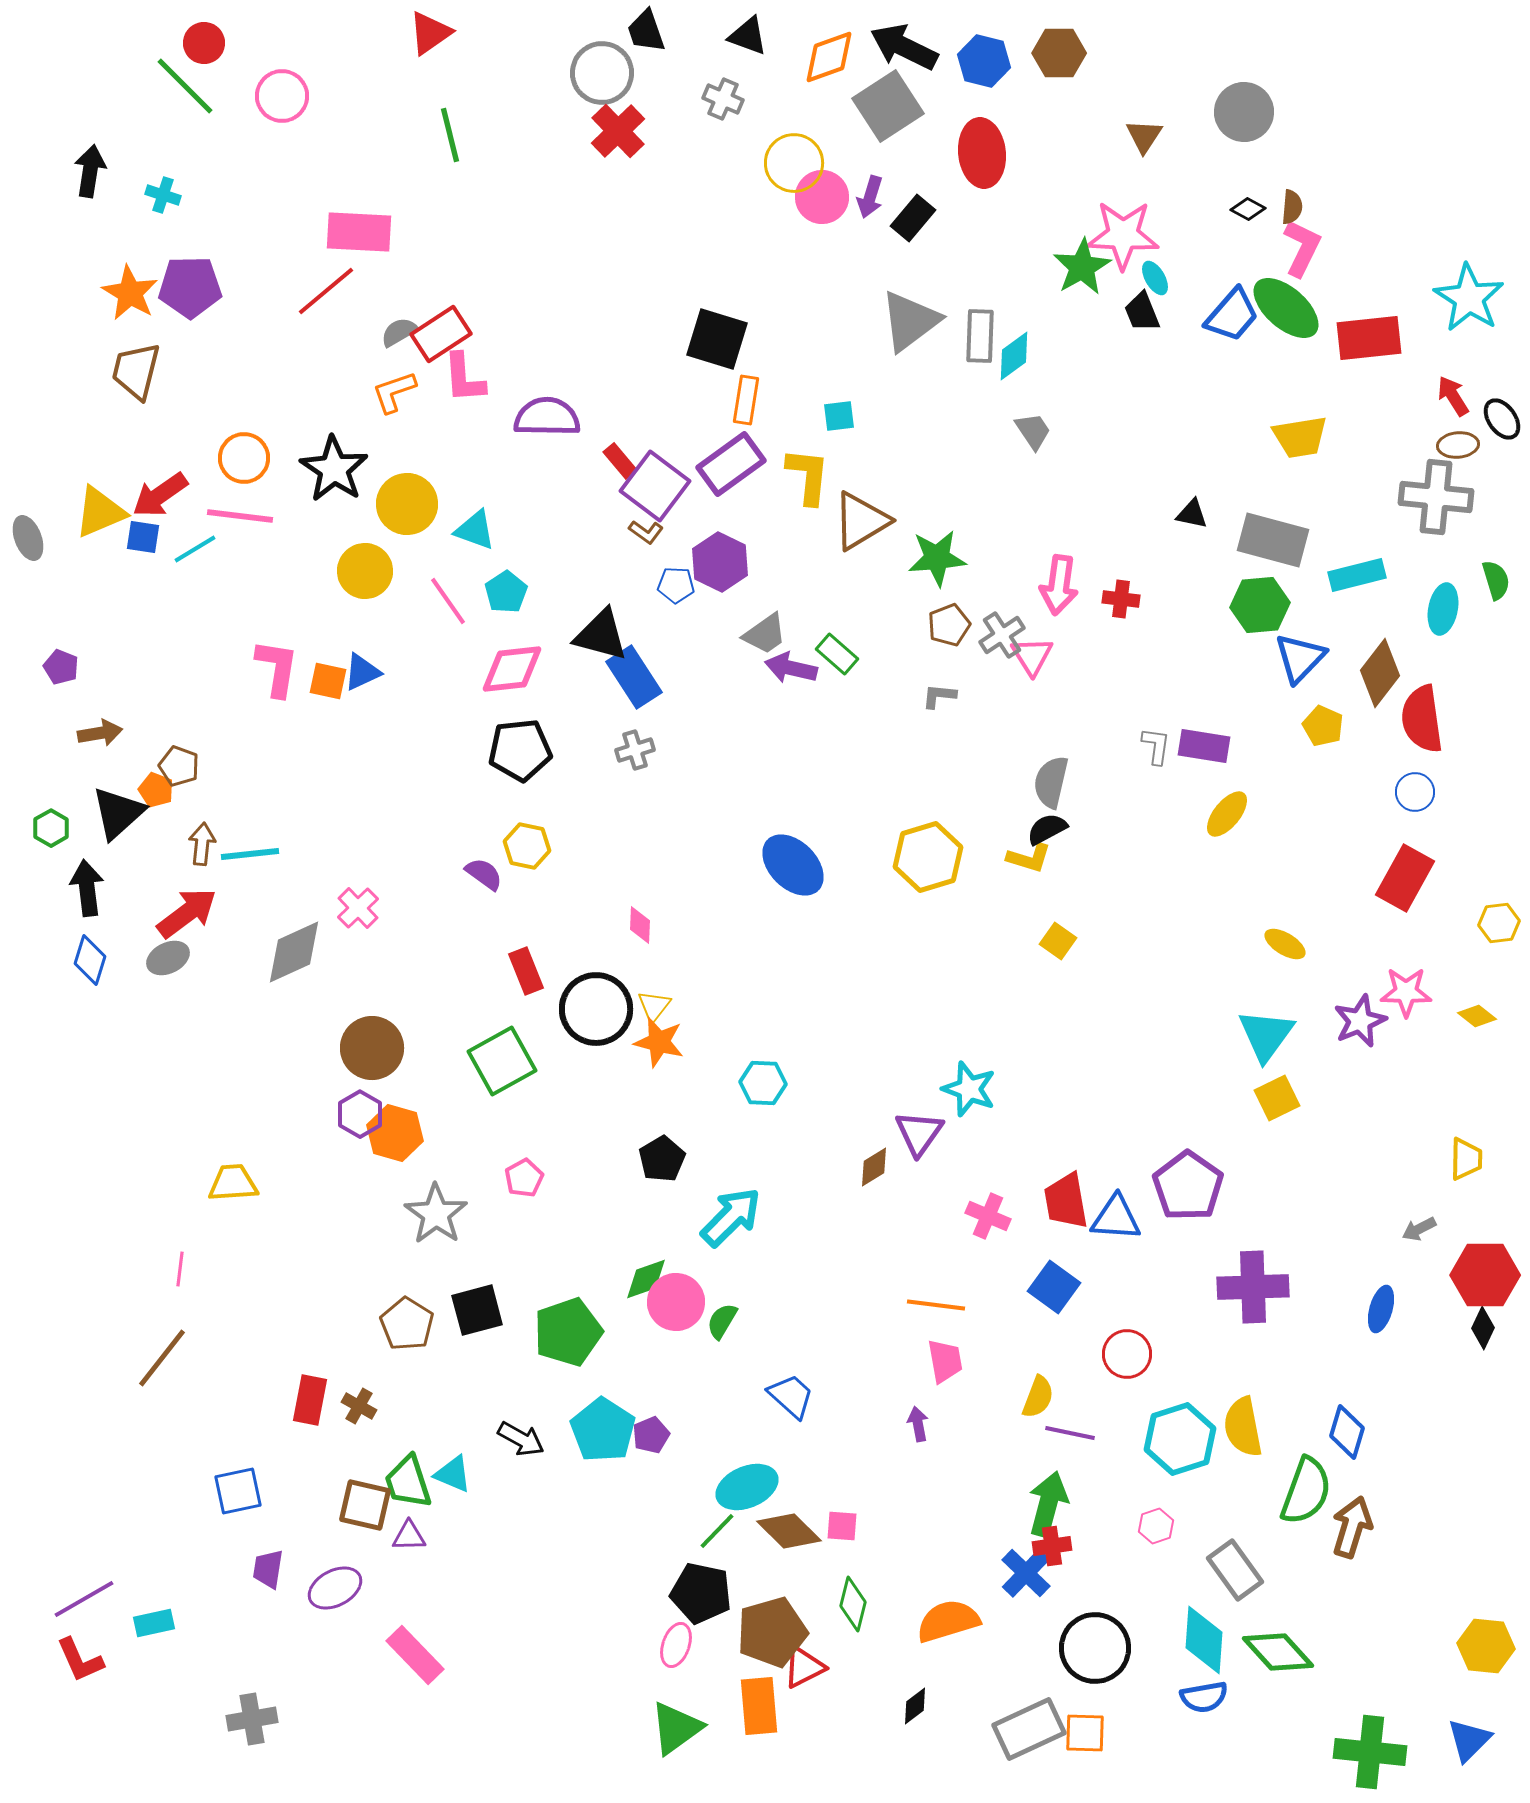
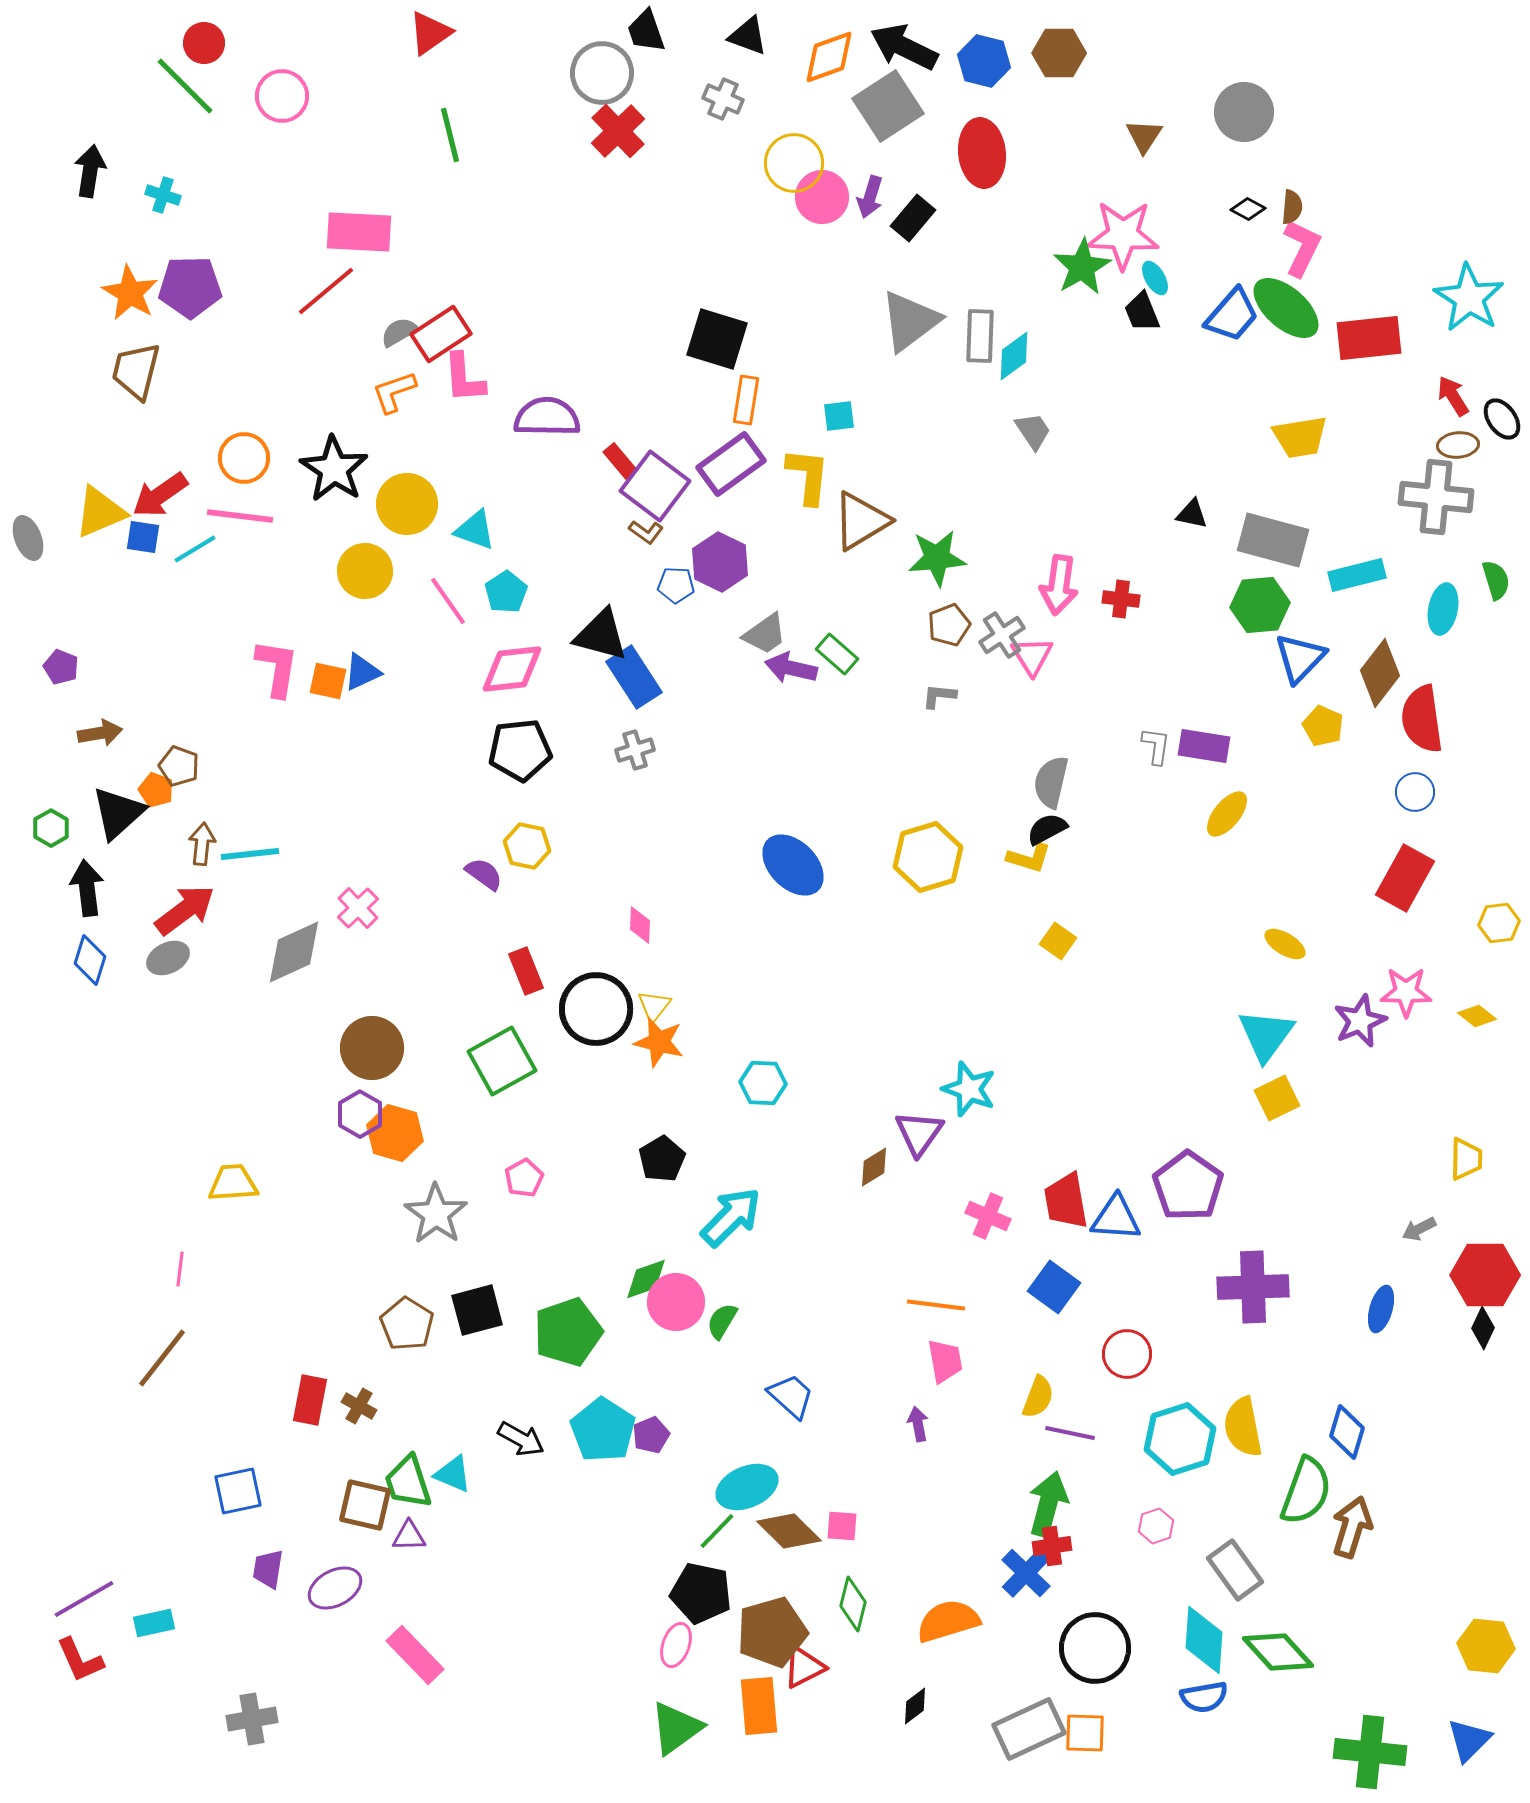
red arrow at (187, 913): moved 2 px left, 3 px up
